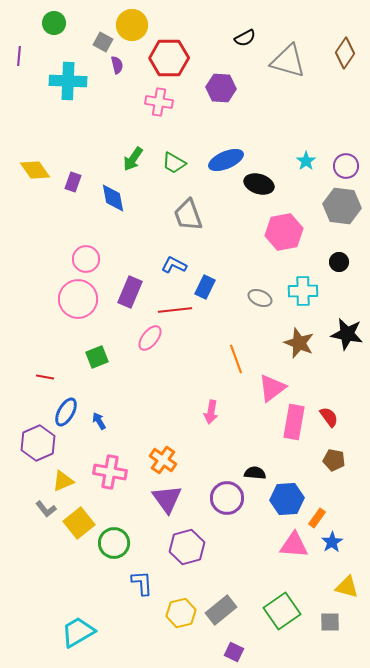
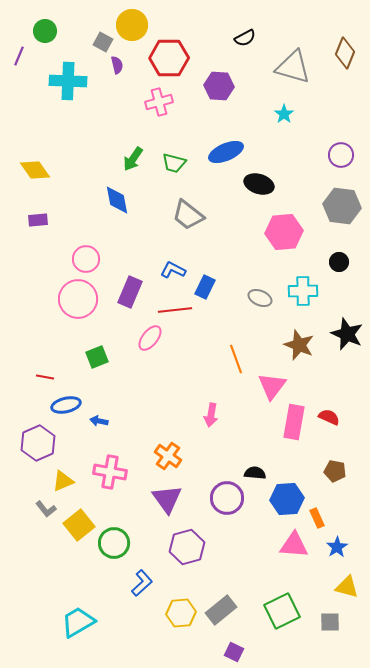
green circle at (54, 23): moved 9 px left, 8 px down
brown diamond at (345, 53): rotated 12 degrees counterclockwise
purple line at (19, 56): rotated 18 degrees clockwise
gray triangle at (288, 61): moved 5 px right, 6 px down
purple hexagon at (221, 88): moved 2 px left, 2 px up
pink cross at (159, 102): rotated 24 degrees counterclockwise
blue ellipse at (226, 160): moved 8 px up
cyan star at (306, 161): moved 22 px left, 47 px up
green trapezoid at (174, 163): rotated 15 degrees counterclockwise
purple circle at (346, 166): moved 5 px left, 11 px up
purple rectangle at (73, 182): moved 35 px left, 38 px down; rotated 66 degrees clockwise
blue diamond at (113, 198): moved 4 px right, 2 px down
gray trapezoid at (188, 215): rotated 32 degrees counterclockwise
pink hexagon at (284, 232): rotated 6 degrees clockwise
blue L-shape at (174, 265): moved 1 px left, 5 px down
black star at (347, 334): rotated 12 degrees clockwise
brown star at (299, 343): moved 2 px down
pink triangle at (272, 388): moved 2 px up; rotated 16 degrees counterclockwise
blue ellipse at (66, 412): moved 7 px up; rotated 48 degrees clockwise
pink arrow at (211, 412): moved 3 px down
red semicircle at (329, 417): rotated 30 degrees counterclockwise
blue arrow at (99, 421): rotated 48 degrees counterclockwise
orange cross at (163, 460): moved 5 px right, 4 px up
brown pentagon at (334, 460): moved 1 px right, 11 px down
orange rectangle at (317, 518): rotated 60 degrees counterclockwise
yellow square at (79, 523): moved 2 px down
blue star at (332, 542): moved 5 px right, 5 px down
blue L-shape at (142, 583): rotated 52 degrees clockwise
green square at (282, 611): rotated 9 degrees clockwise
yellow hexagon at (181, 613): rotated 8 degrees clockwise
cyan trapezoid at (78, 632): moved 10 px up
